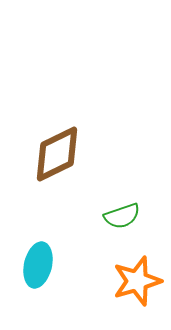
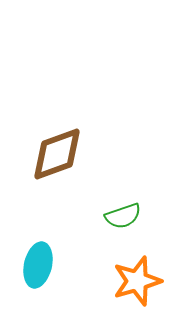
brown diamond: rotated 6 degrees clockwise
green semicircle: moved 1 px right
